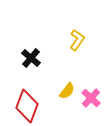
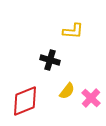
yellow L-shape: moved 4 px left, 9 px up; rotated 60 degrees clockwise
black cross: moved 19 px right, 2 px down; rotated 24 degrees counterclockwise
red diamond: moved 2 px left, 5 px up; rotated 48 degrees clockwise
